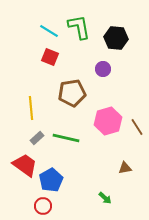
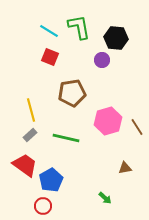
purple circle: moved 1 px left, 9 px up
yellow line: moved 2 px down; rotated 10 degrees counterclockwise
gray rectangle: moved 7 px left, 3 px up
